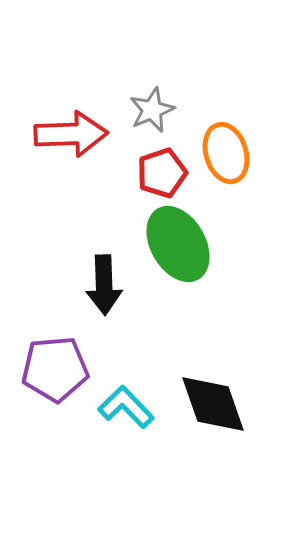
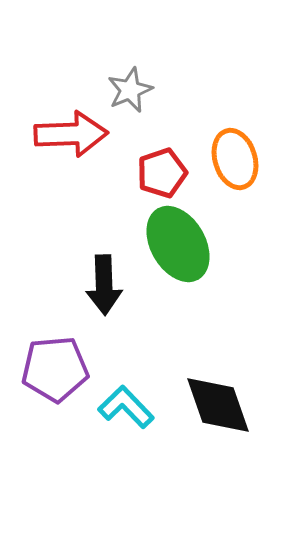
gray star: moved 22 px left, 20 px up
orange ellipse: moved 9 px right, 6 px down
black diamond: moved 5 px right, 1 px down
